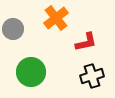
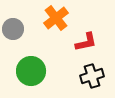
green circle: moved 1 px up
